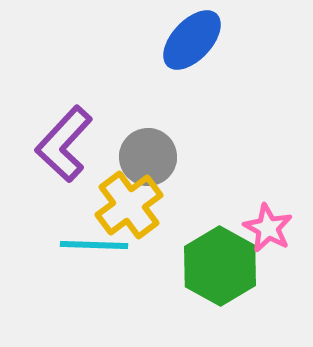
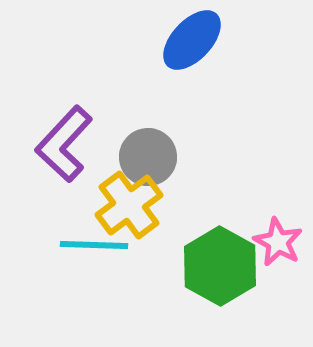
pink star: moved 10 px right, 14 px down
